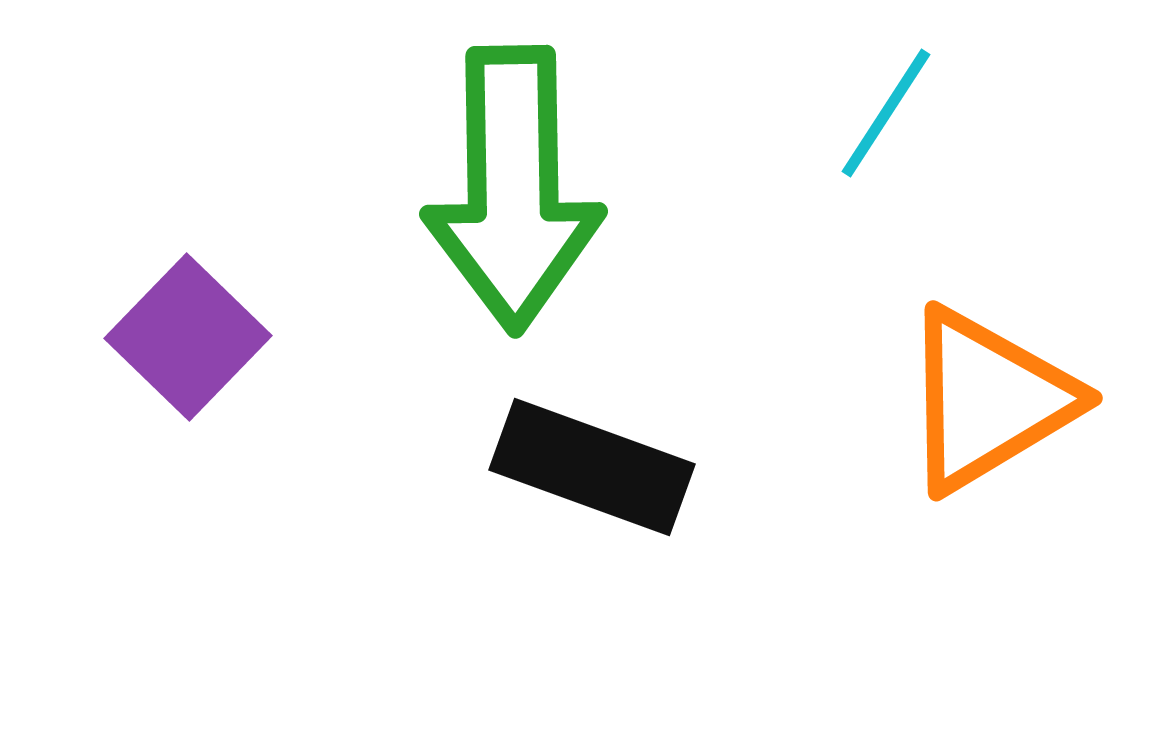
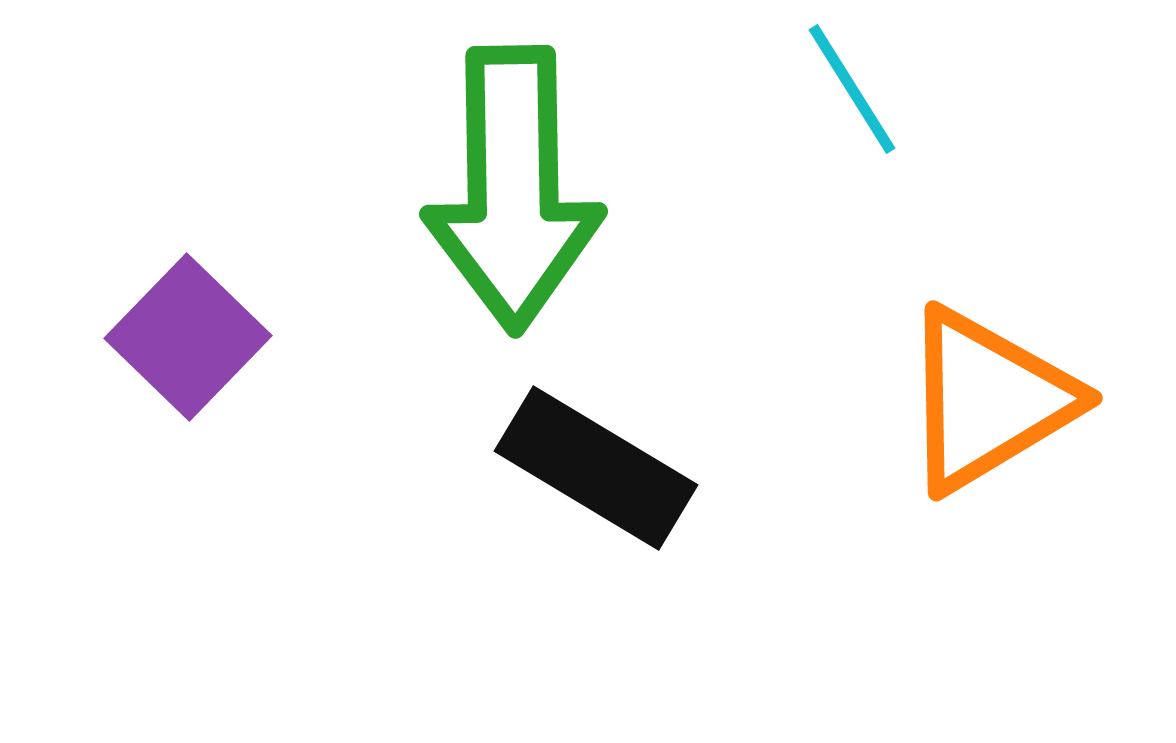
cyan line: moved 34 px left, 24 px up; rotated 65 degrees counterclockwise
black rectangle: moved 4 px right, 1 px down; rotated 11 degrees clockwise
